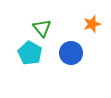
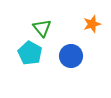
blue circle: moved 3 px down
